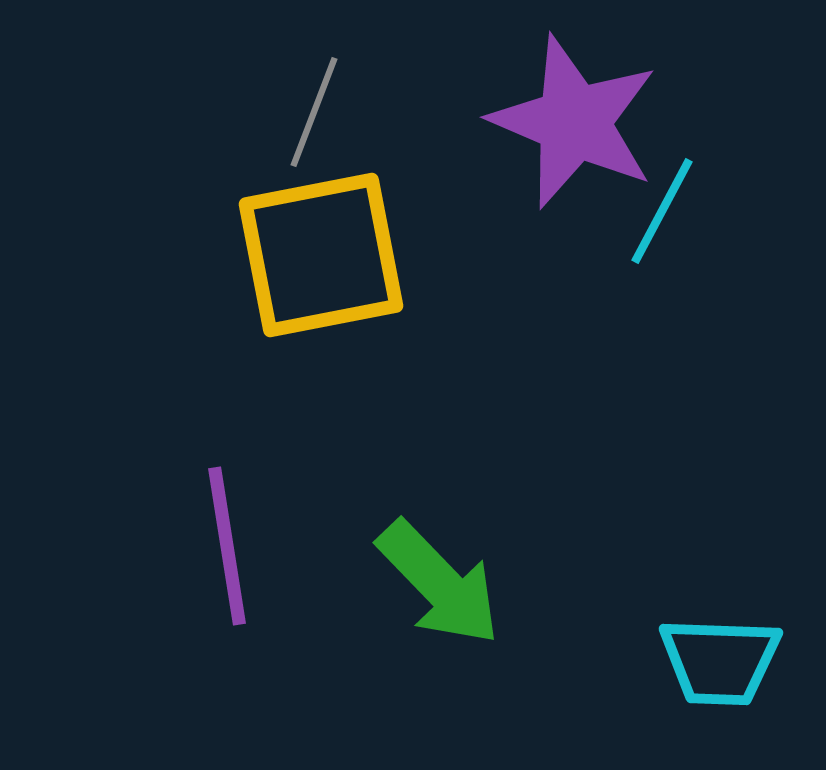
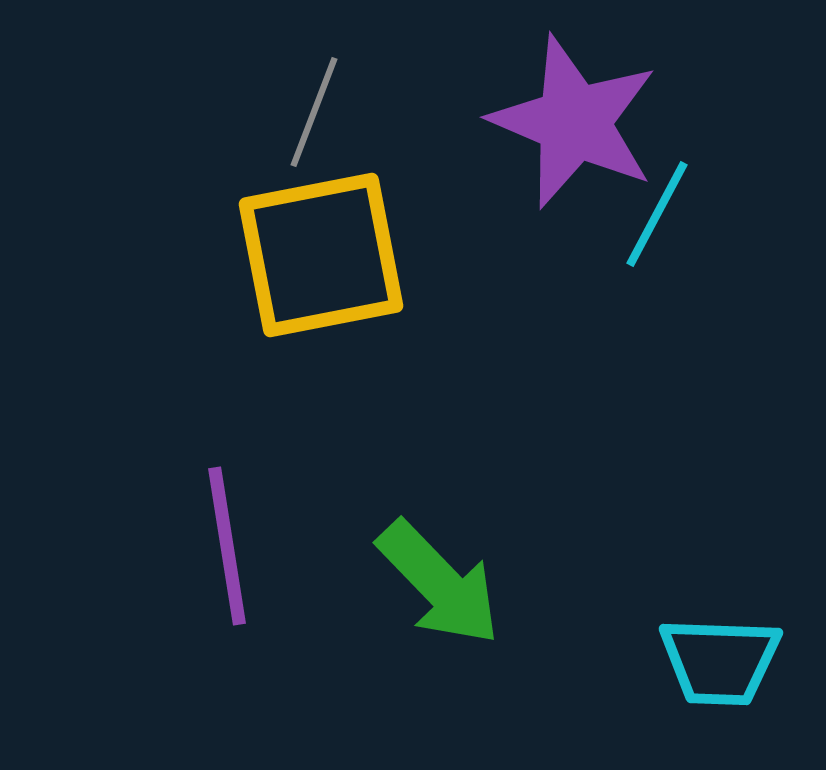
cyan line: moved 5 px left, 3 px down
